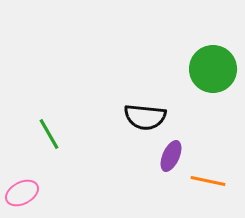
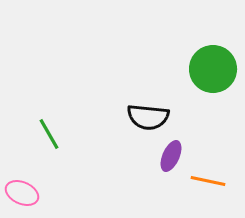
black semicircle: moved 3 px right
pink ellipse: rotated 52 degrees clockwise
